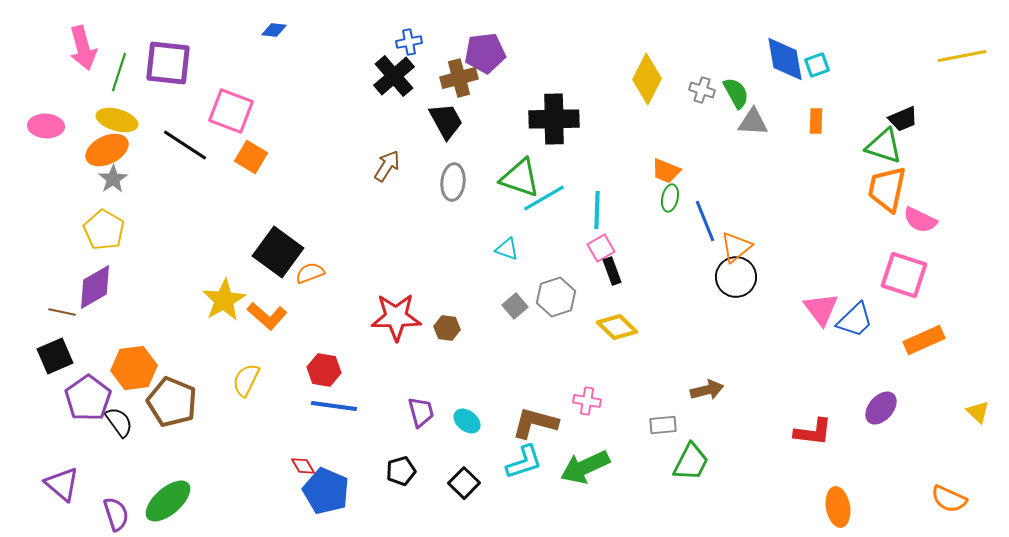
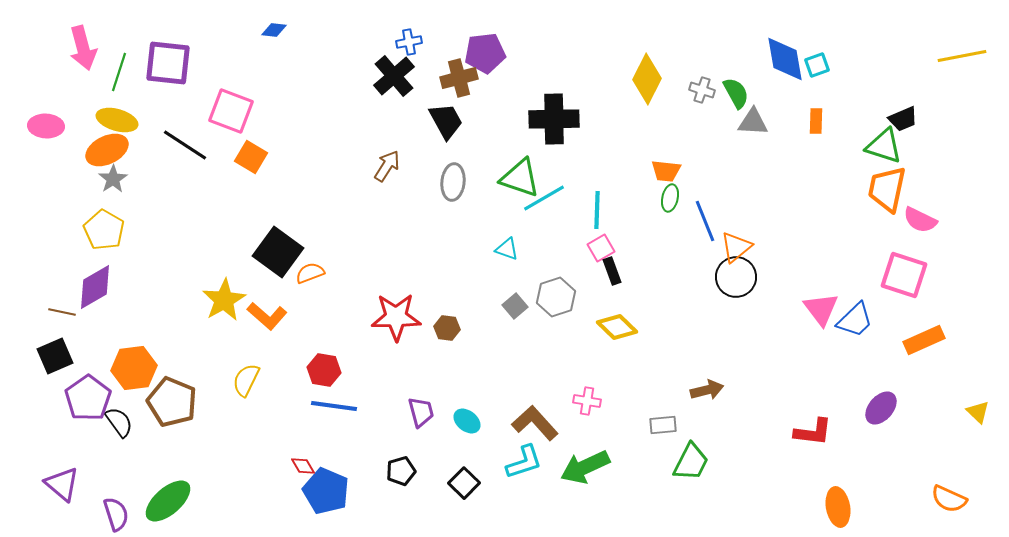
orange trapezoid at (666, 171): rotated 16 degrees counterclockwise
brown L-shape at (535, 423): rotated 33 degrees clockwise
